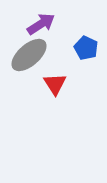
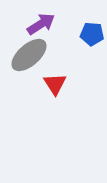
blue pentagon: moved 6 px right, 14 px up; rotated 20 degrees counterclockwise
